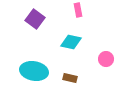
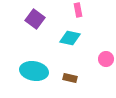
cyan diamond: moved 1 px left, 4 px up
